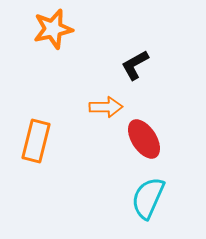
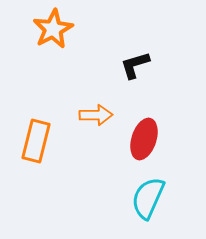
orange star: rotated 15 degrees counterclockwise
black L-shape: rotated 12 degrees clockwise
orange arrow: moved 10 px left, 8 px down
red ellipse: rotated 51 degrees clockwise
